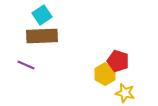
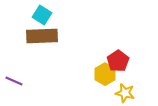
cyan square: rotated 24 degrees counterclockwise
red pentagon: rotated 20 degrees clockwise
purple line: moved 12 px left, 16 px down
